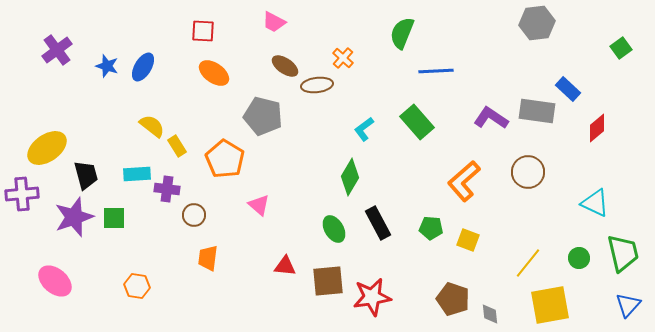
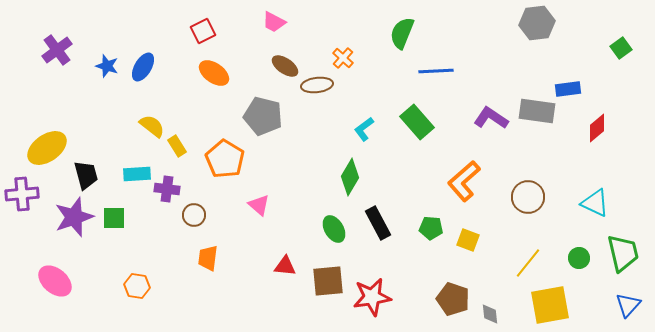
red square at (203, 31): rotated 30 degrees counterclockwise
blue rectangle at (568, 89): rotated 50 degrees counterclockwise
brown circle at (528, 172): moved 25 px down
